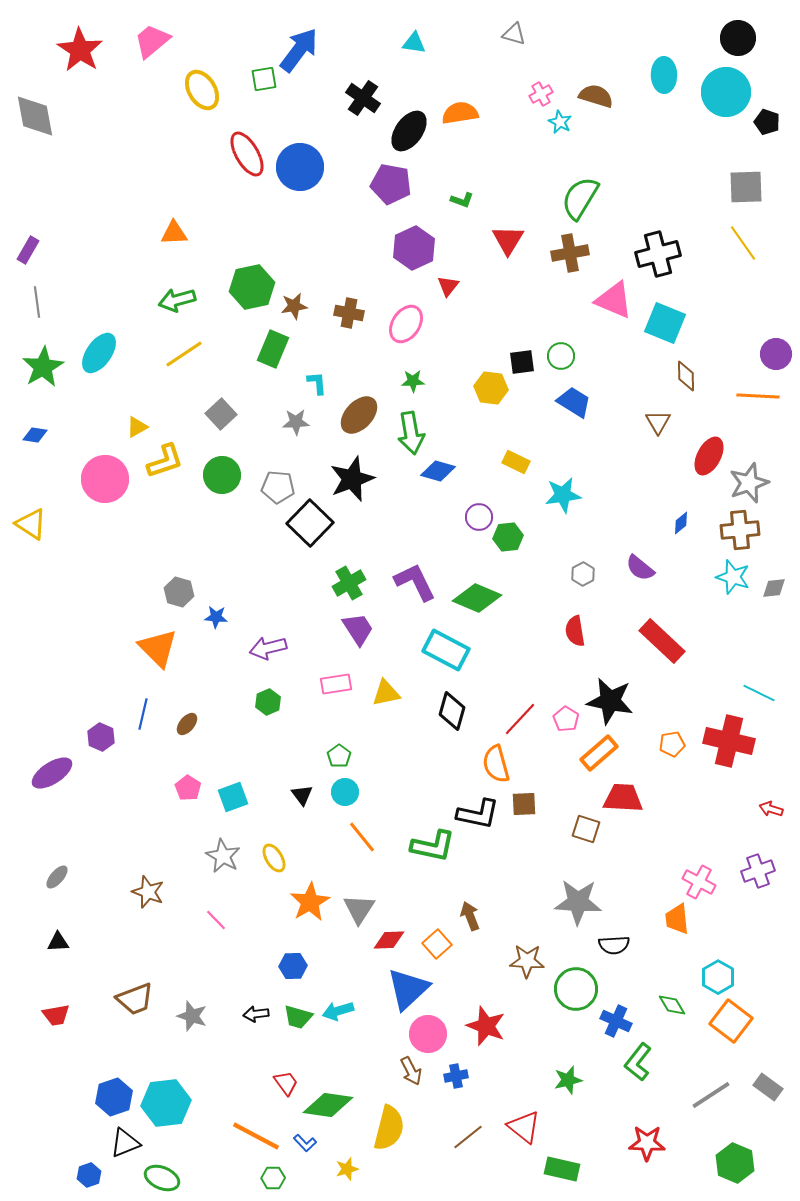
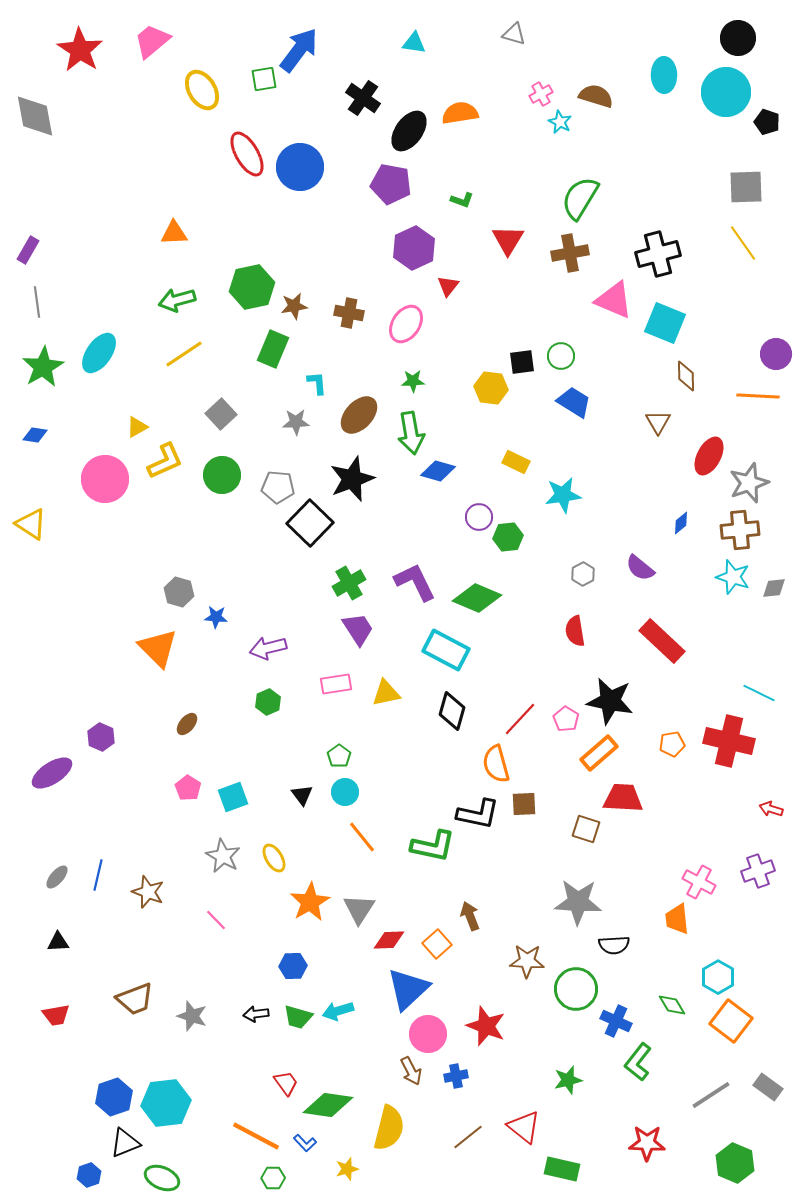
yellow L-shape at (165, 461): rotated 6 degrees counterclockwise
blue line at (143, 714): moved 45 px left, 161 px down
